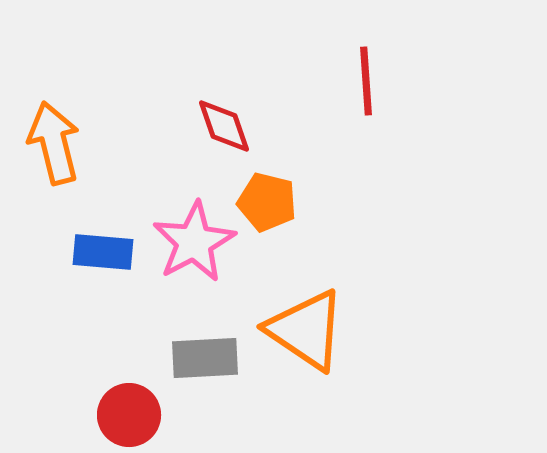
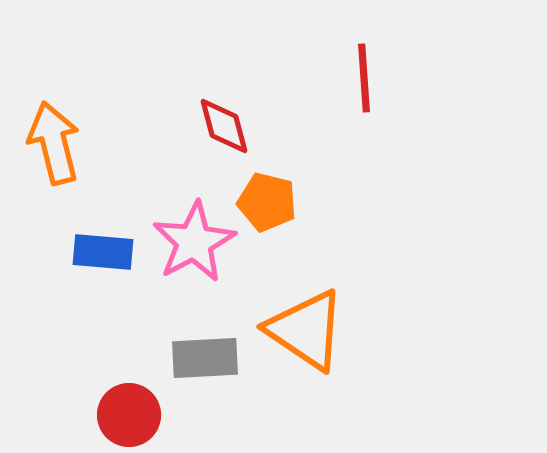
red line: moved 2 px left, 3 px up
red diamond: rotated 4 degrees clockwise
